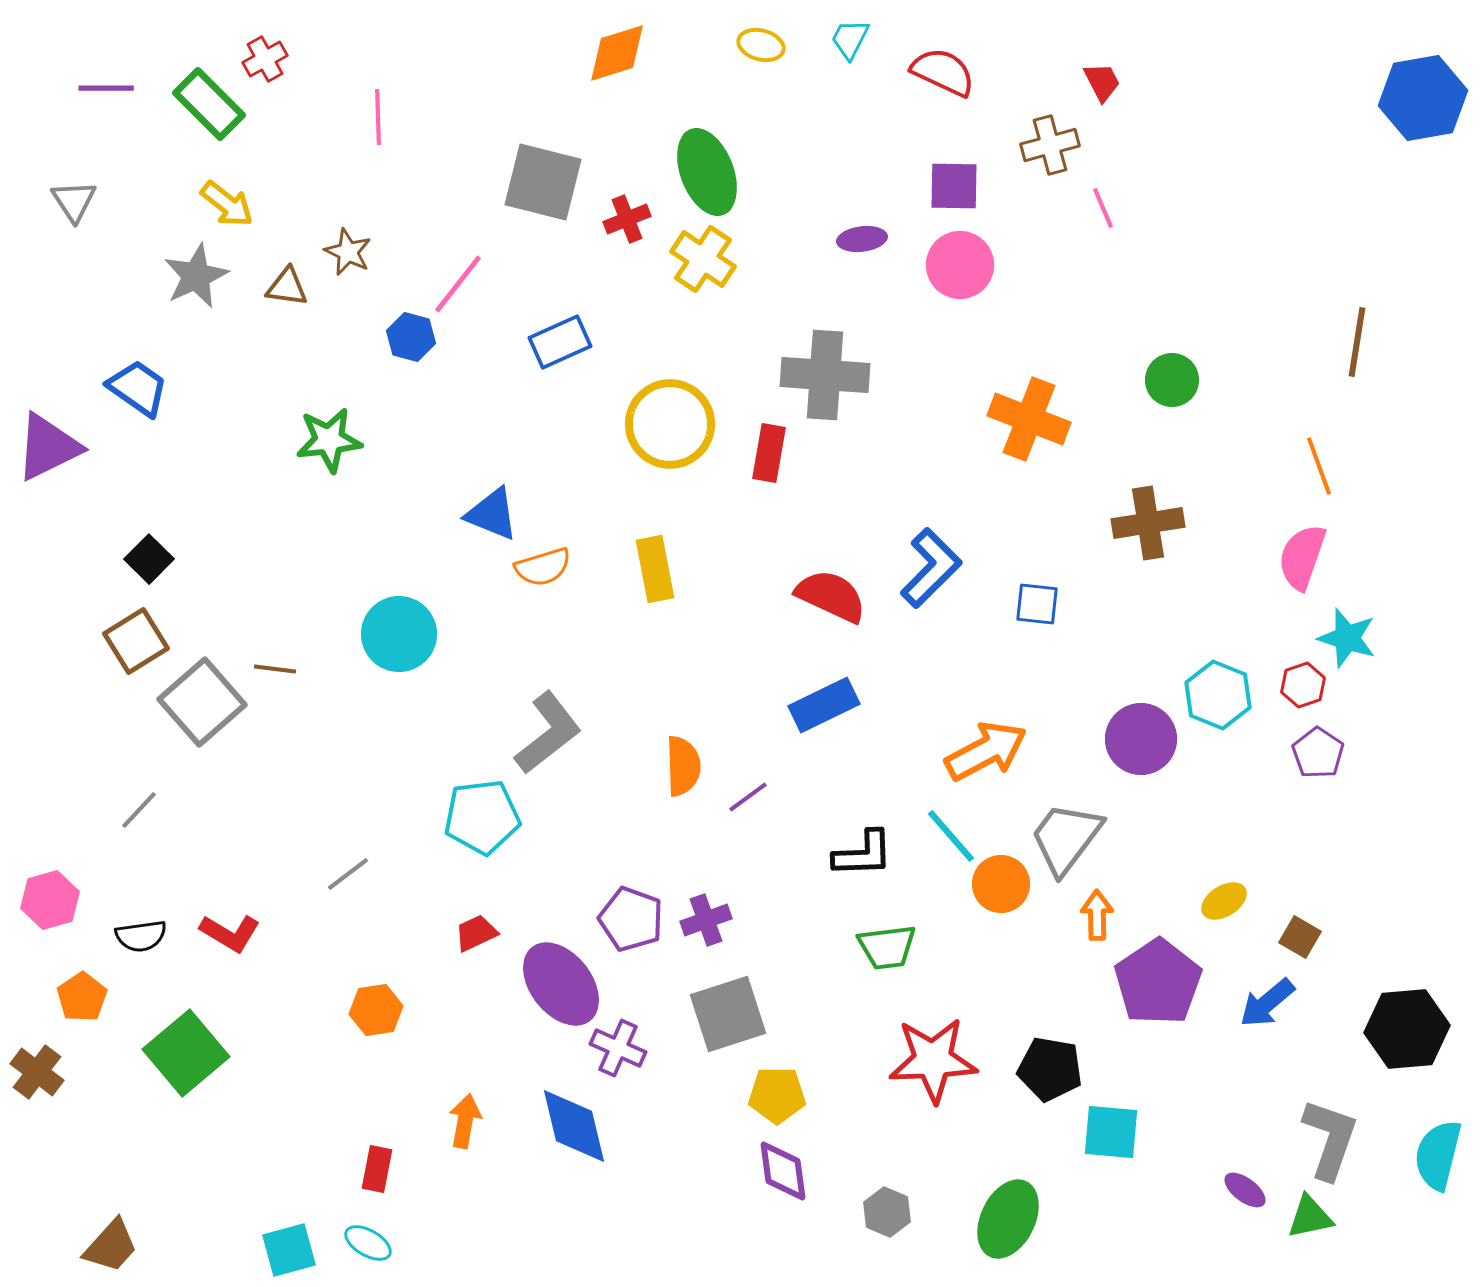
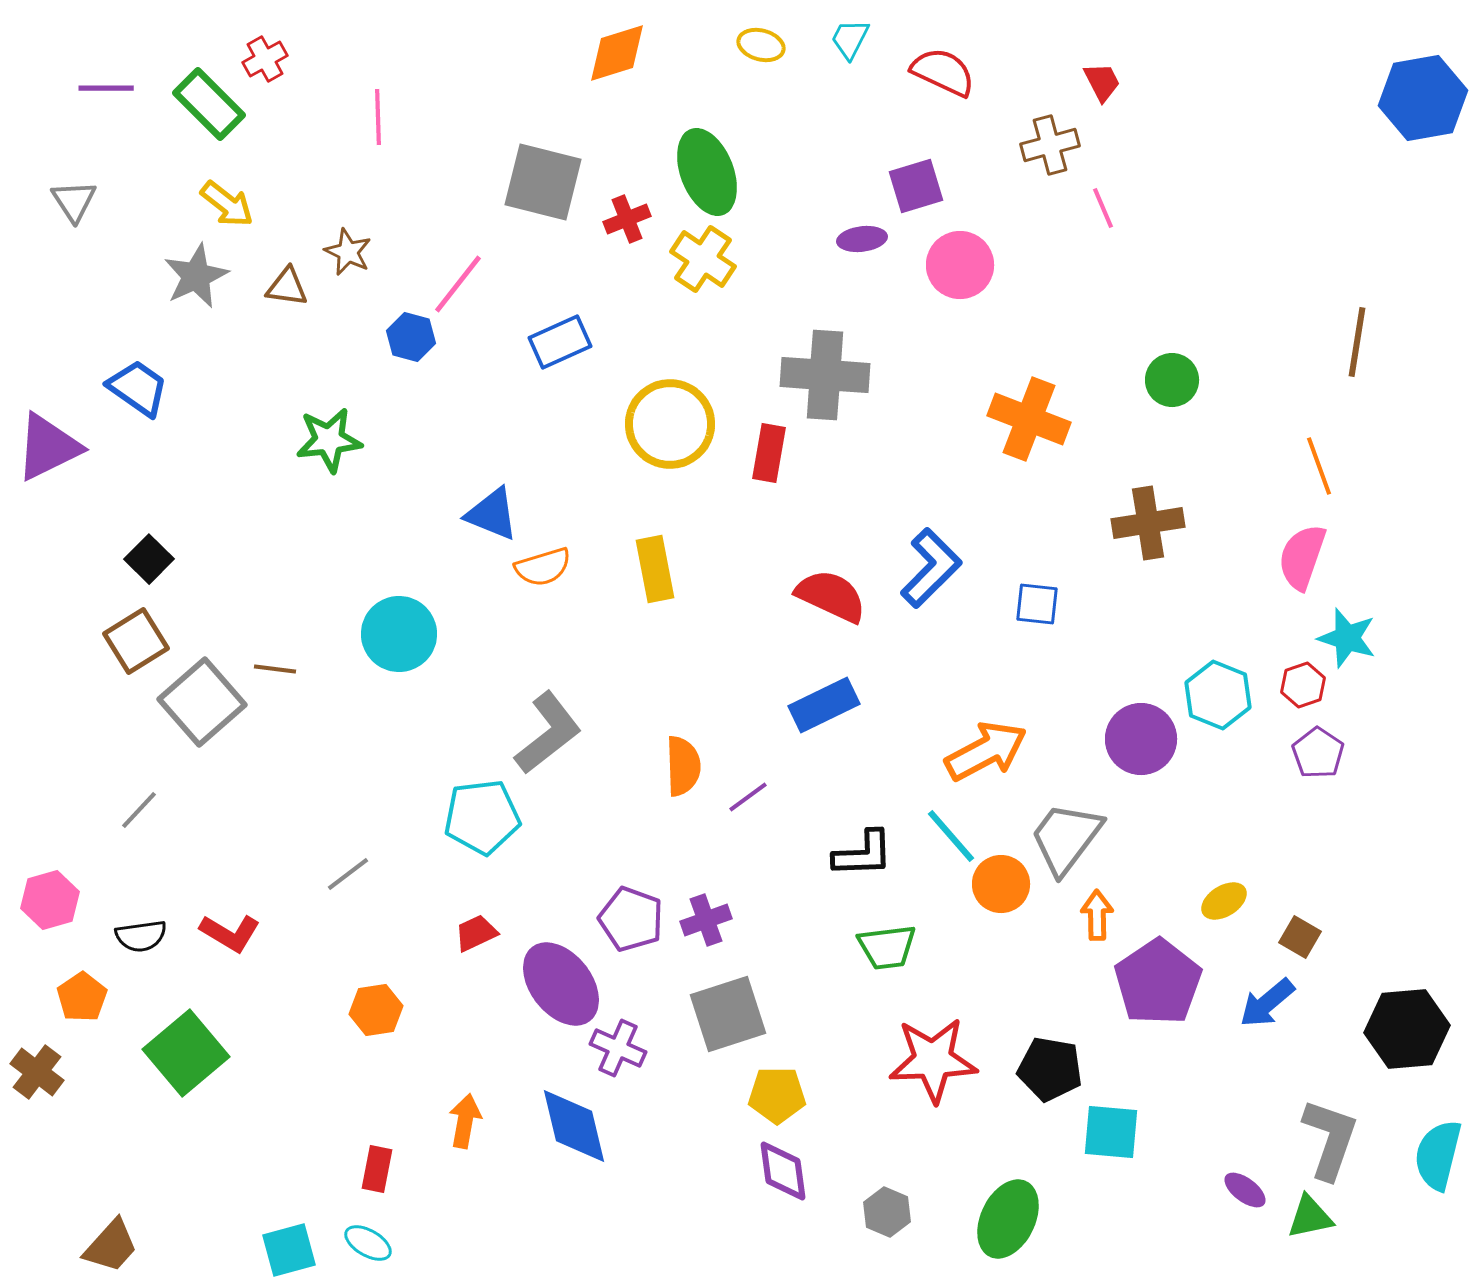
purple square at (954, 186): moved 38 px left; rotated 18 degrees counterclockwise
